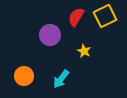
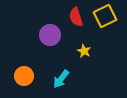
red semicircle: rotated 48 degrees counterclockwise
